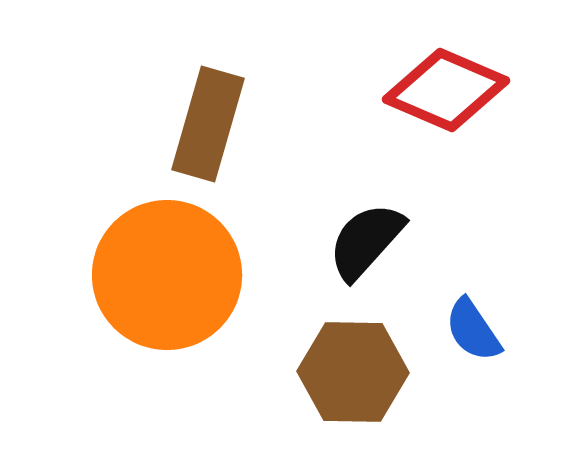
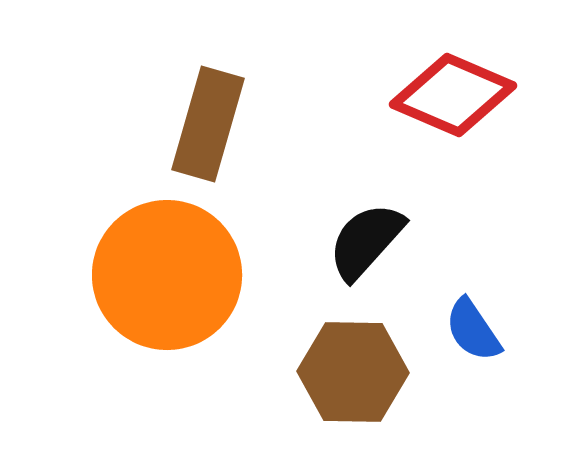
red diamond: moved 7 px right, 5 px down
